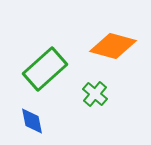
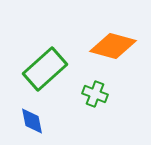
green cross: rotated 20 degrees counterclockwise
